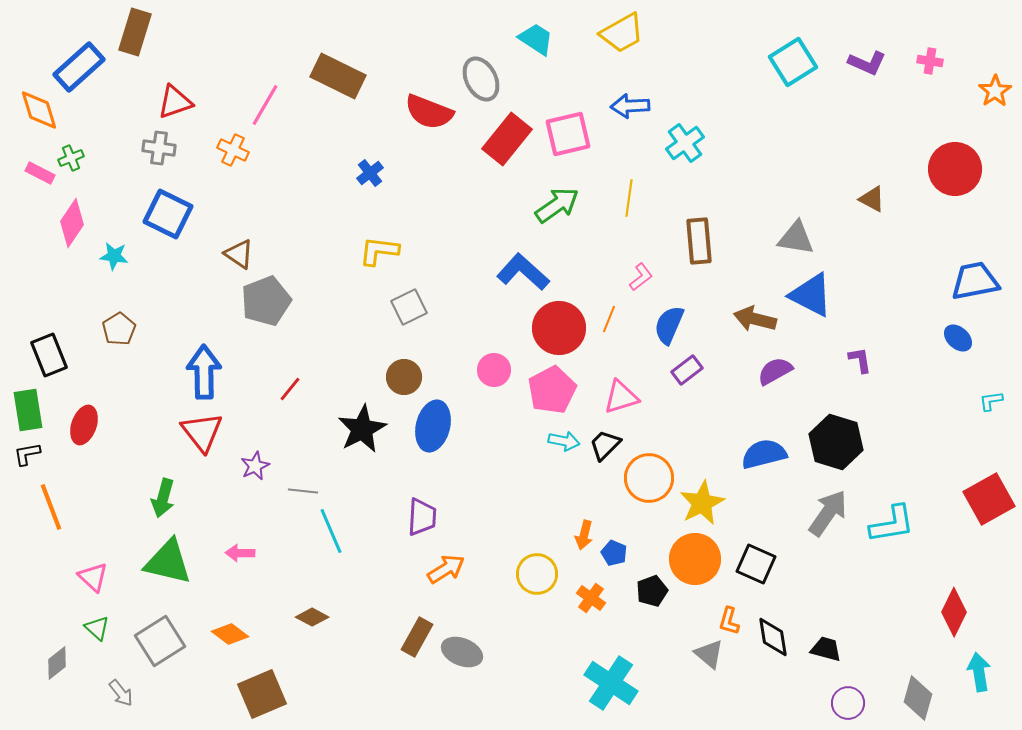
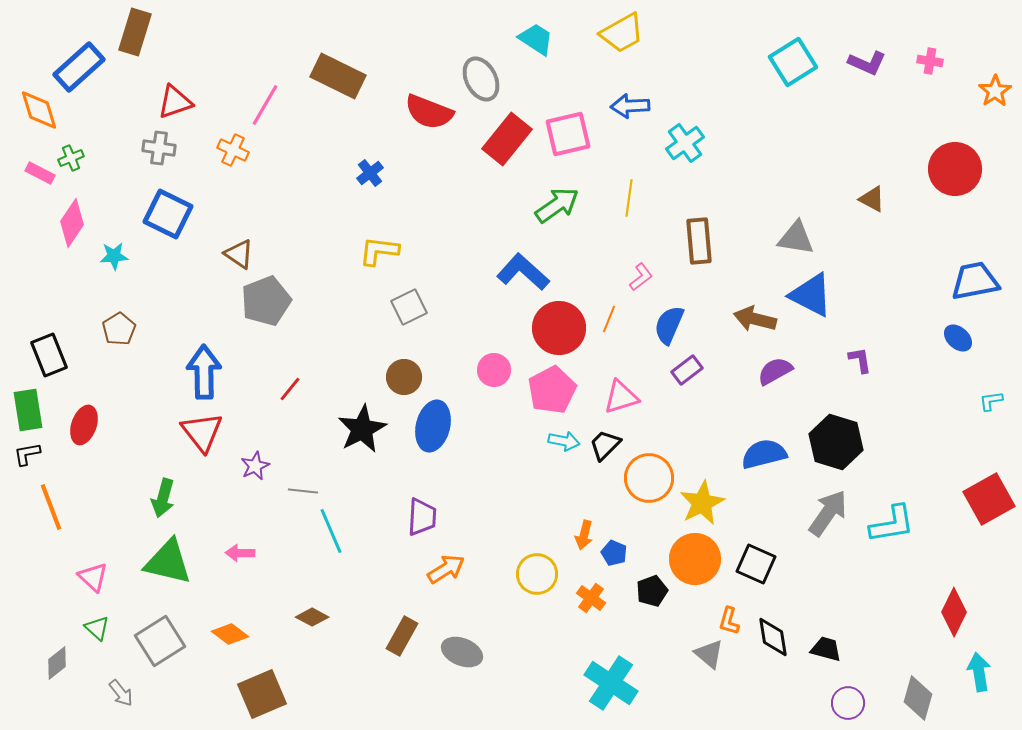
cyan star at (114, 256): rotated 12 degrees counterclockwise
brown rectangle at (417, 637): moved 15 px left, 1 px up
